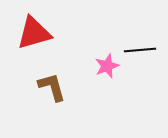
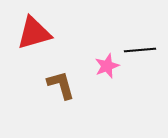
brown L-shape: moved 9 px right, 2 px up
